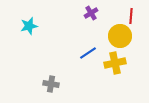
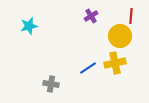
purple cross: moved 3 px down
blue line: moved 15 px down
